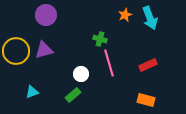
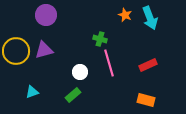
orange star: rotated 24 degrees counterclockwise
white circle: moved 1 px left, 2 px up
